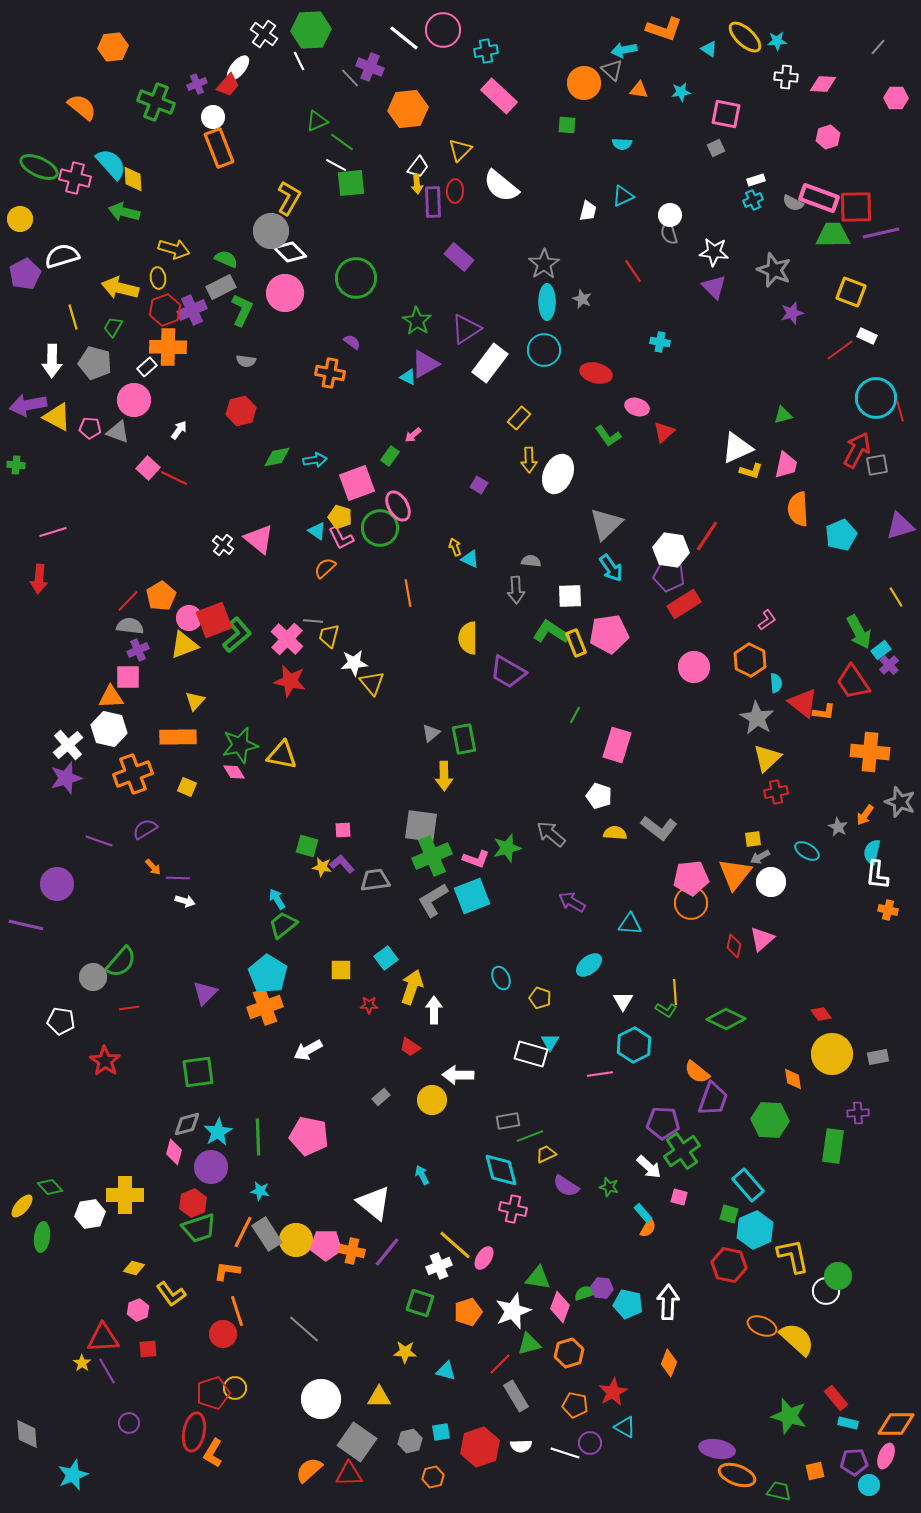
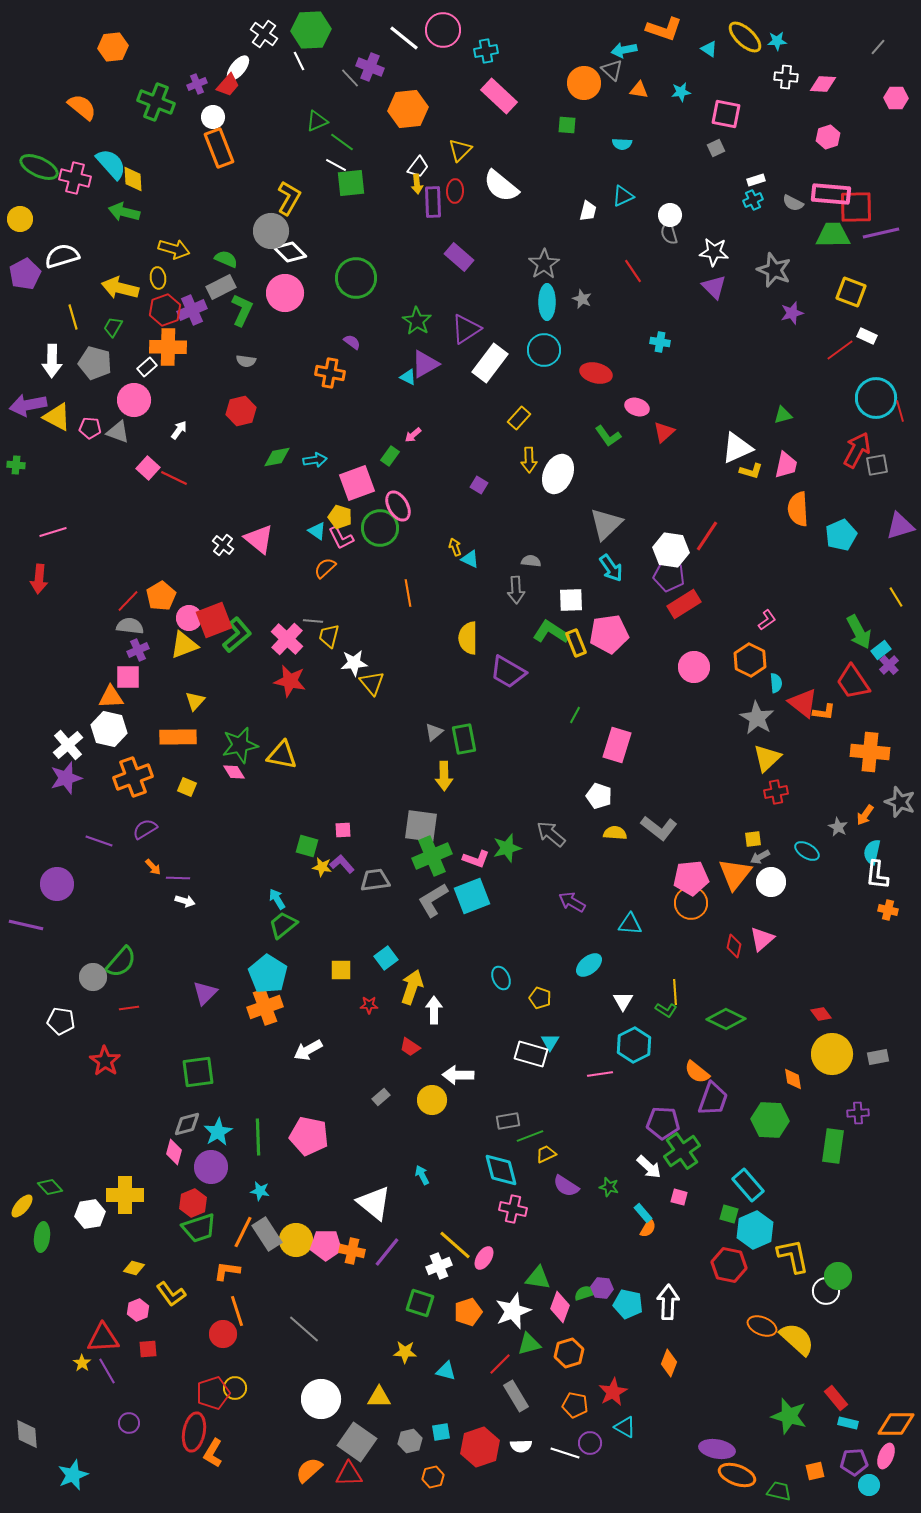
pink rectangle at (819, 198): moved 12 px right, 4 px up; rotated 15 degrees counterclockwise
white square at (570, 596): moved 1 px right, 4 px down
gray triangle at (431, 733): moved 3 px right, 1 px up
orange cross at (133, 774): moved 3 px down
